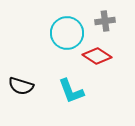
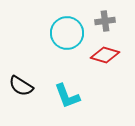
red diamond: moved 8 px right, 1 px up; rotated 16 degrees counterclockwise
black semicircle: rotated 15 degrees clockwise
cyan L-shape: moved 4 px left, 5 px down
